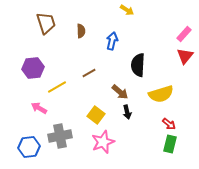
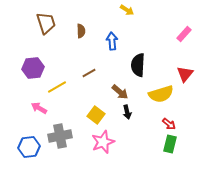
blue arrow: rotated 18 degrees counterclockwise
red triangle: moved 18 px down
